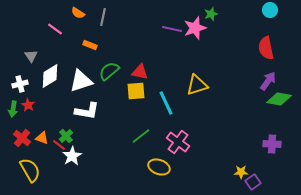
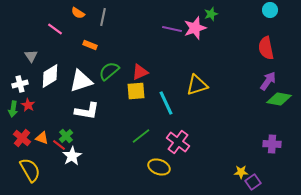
red triangle: rotated 36 degrees counterclockwise
